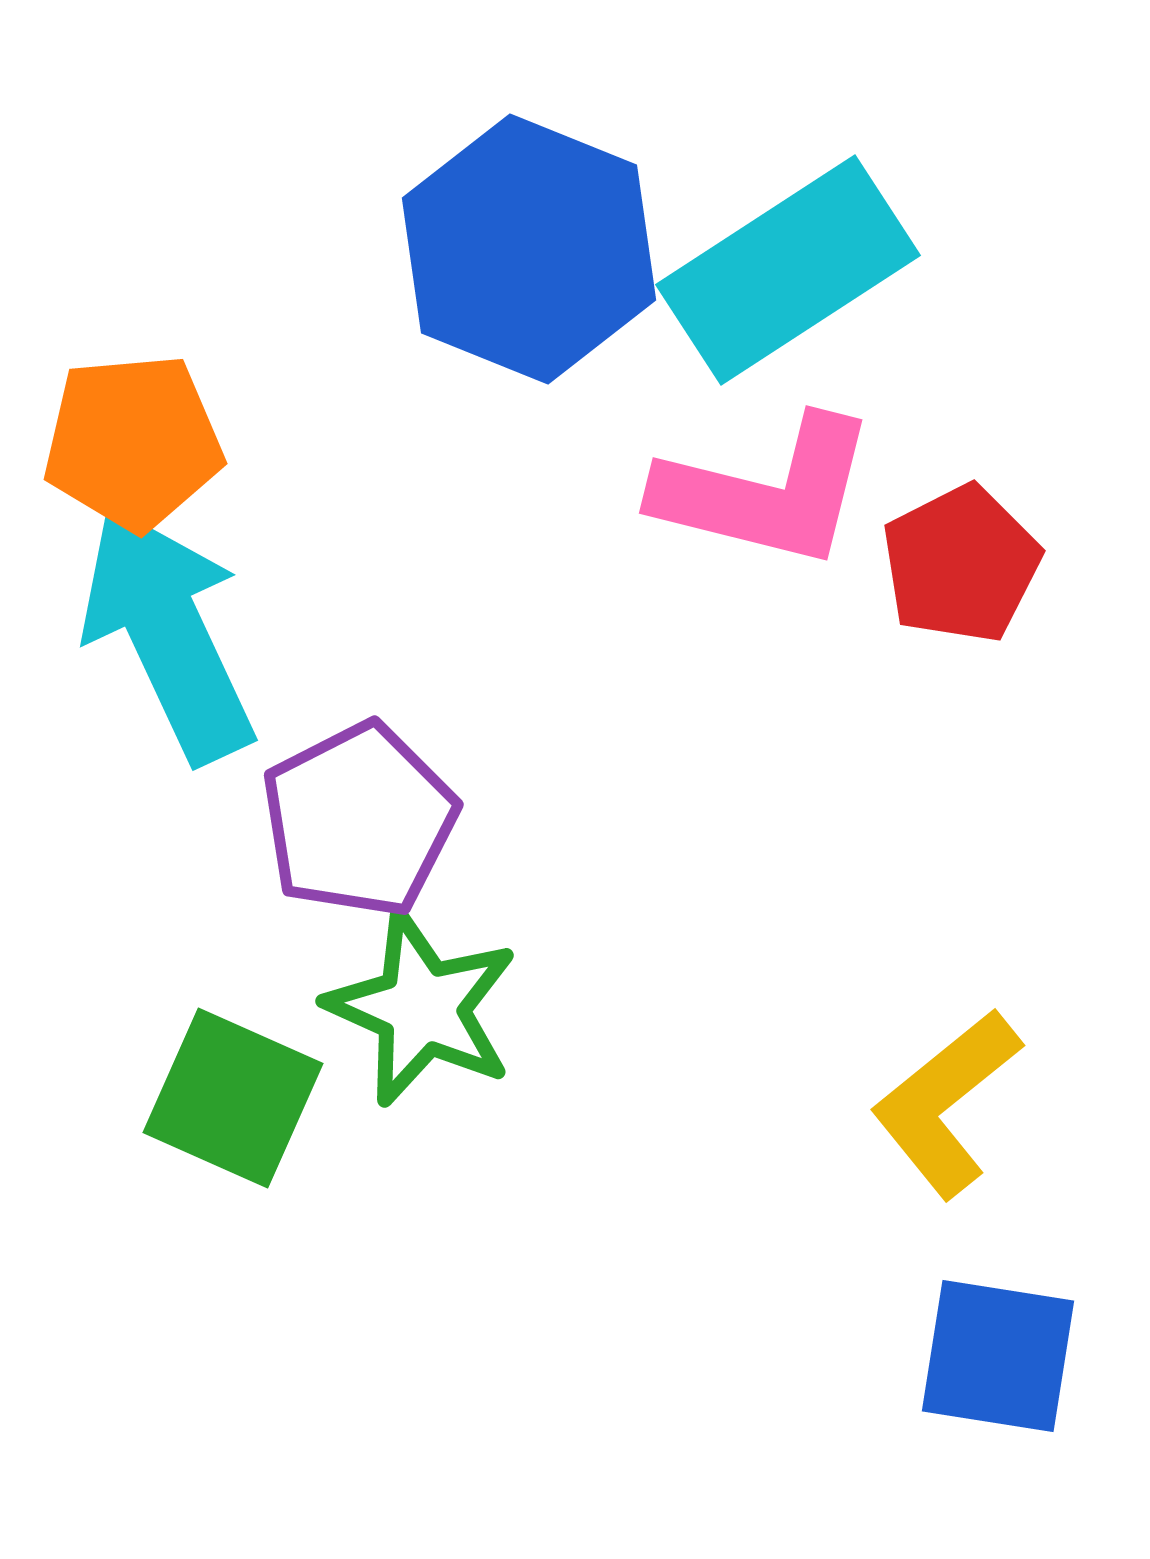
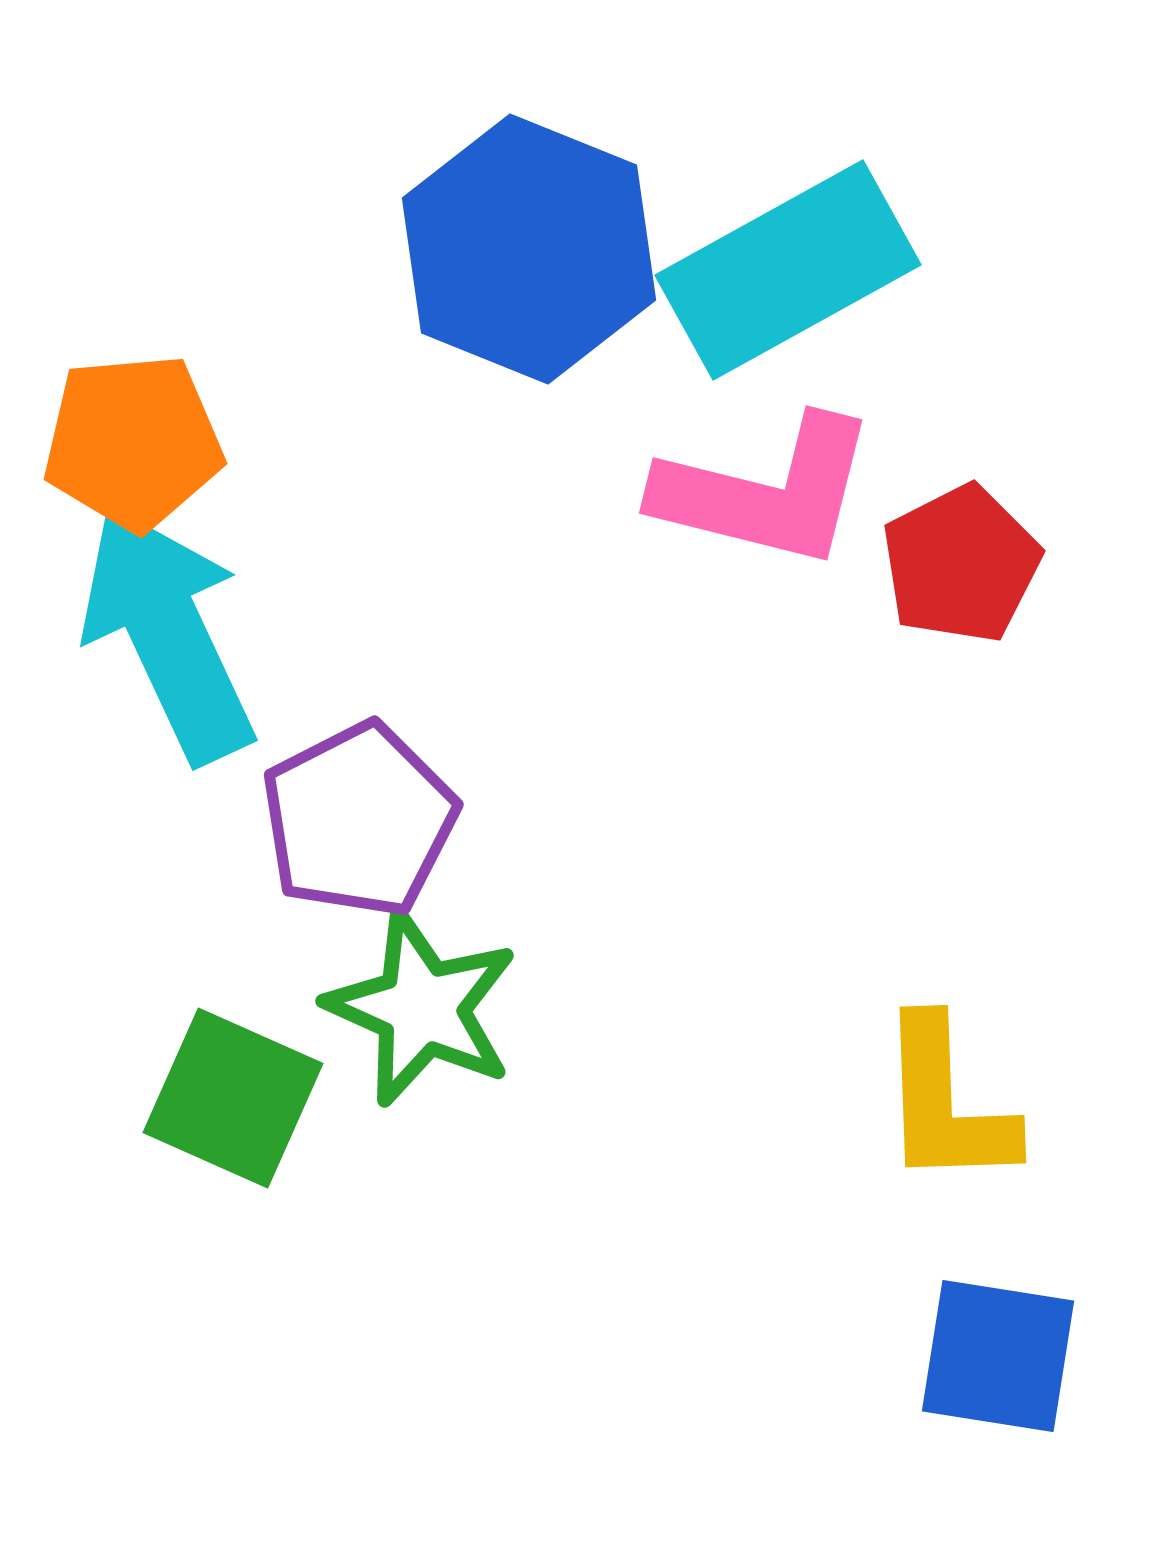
cyan rectangle: rotated 4 degrees clockwise
yellow L-shape: rotated 53 degrees counterclockwise
